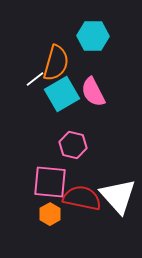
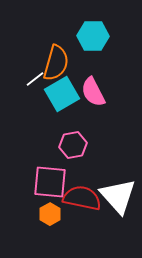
pink hexagon: rotated 24 degrees counterclockwise
